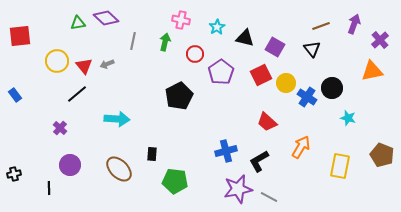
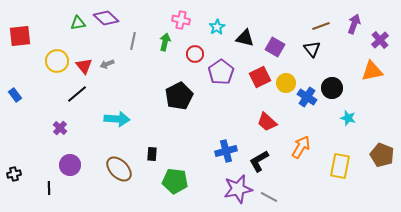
red square at (261, 75): moved 1 px left, 2 px down
